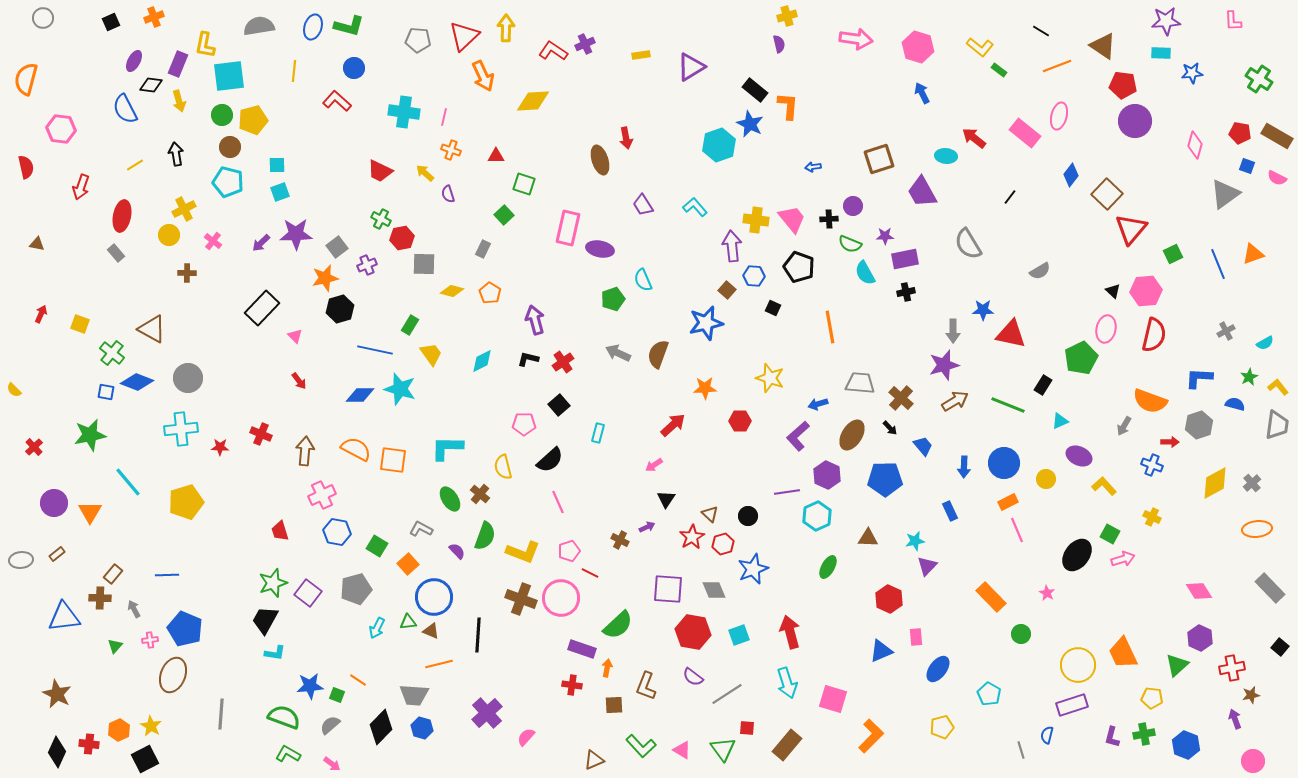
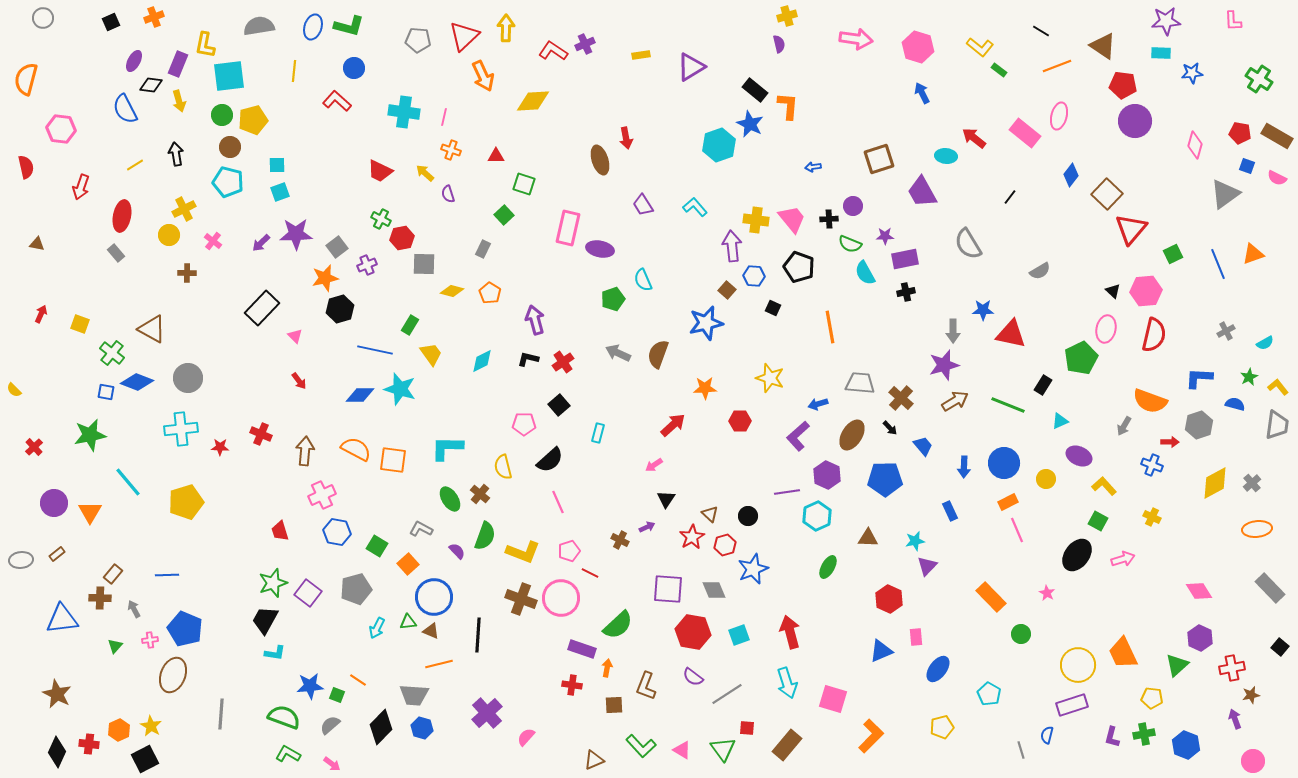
green square at (1110, 534): moved 12 px left, 13 px up
red hexagon at (723, 544): moved 2 px right, 1 px down
blue triangle at (64, 617): moved 2 px left, 2 px down
